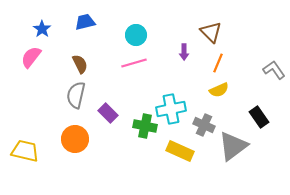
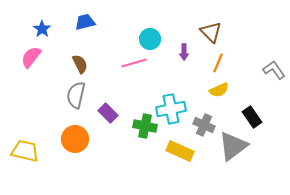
cyan circle: moved 14 px right, 4 px down
black rectangle: moved 7 px left
